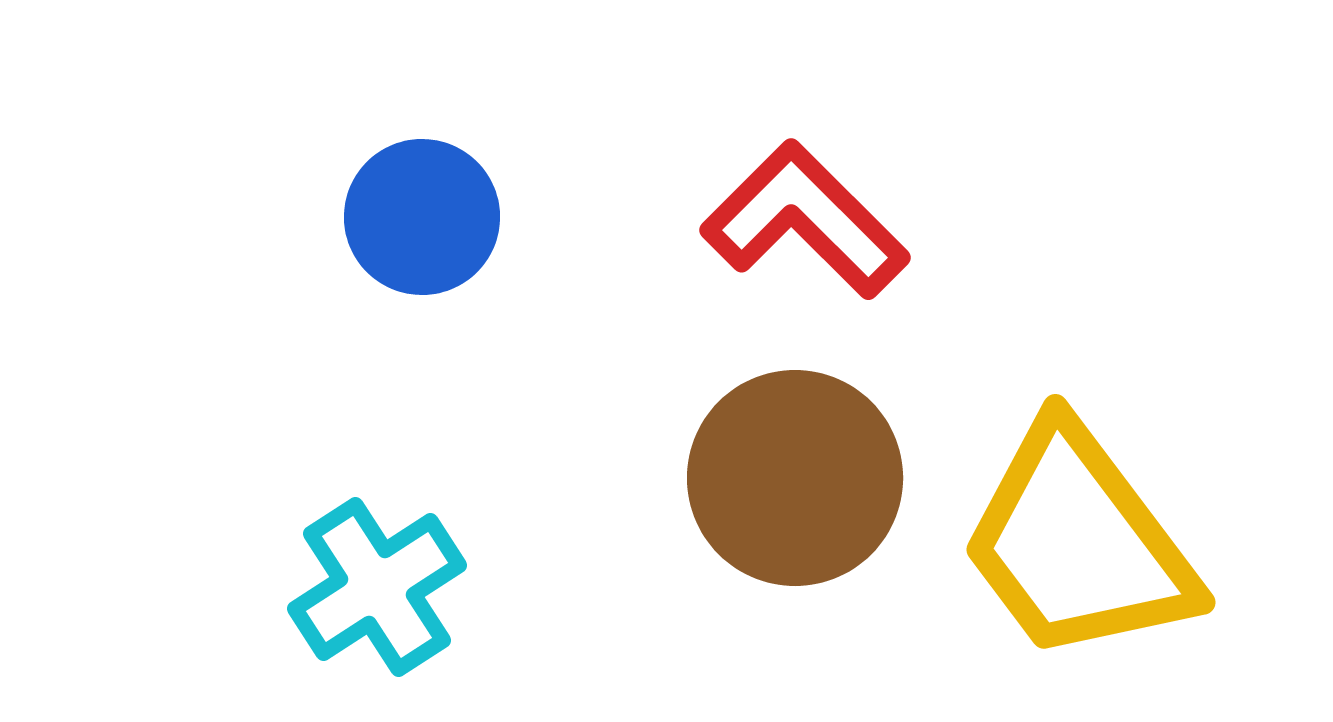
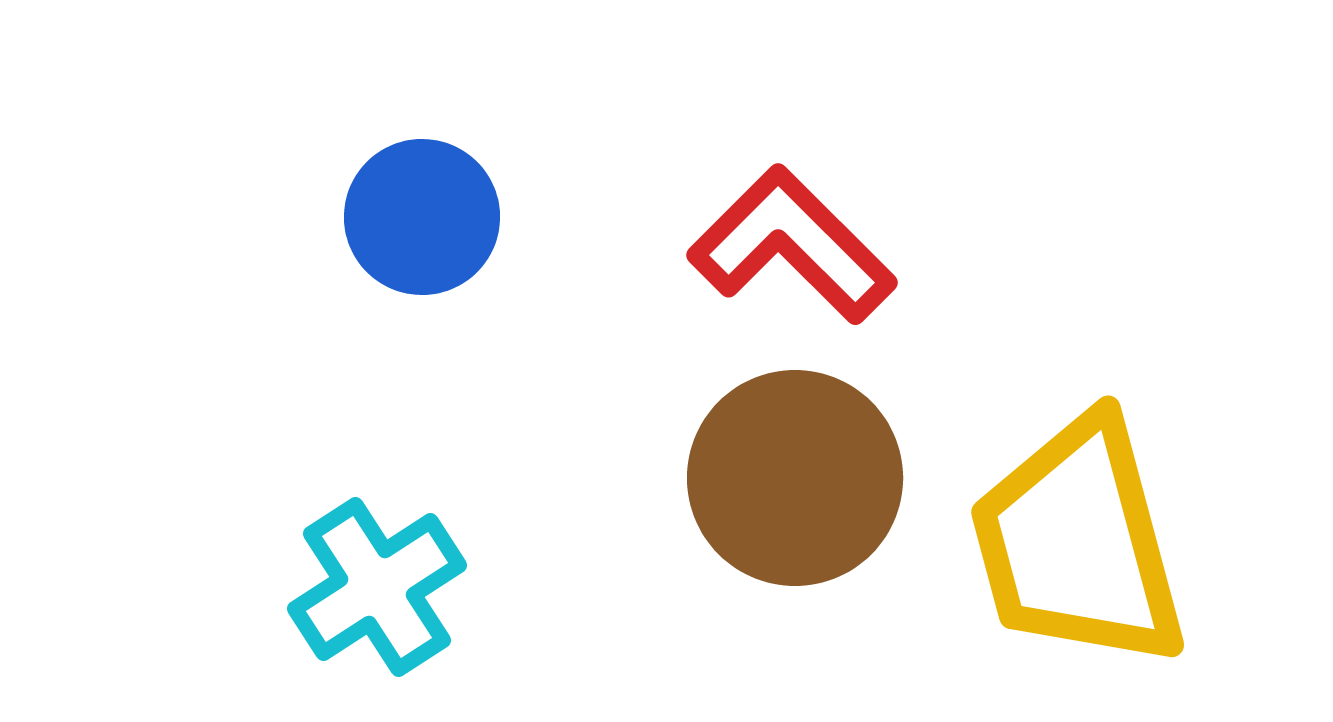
red L-shape: moved 13 px left, 25 px down
yellow trapezoid: rotated 22 degrees clockwise
